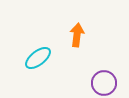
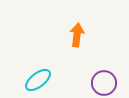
cyan ellipse: moved 22 px down
